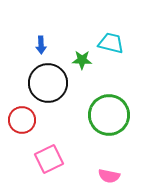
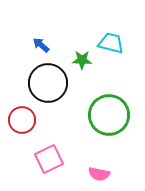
blue arrow: rotated 132 degrees clockwise
pink semicircle: moved 10 px left, 2 px up
